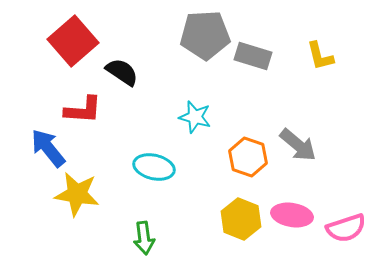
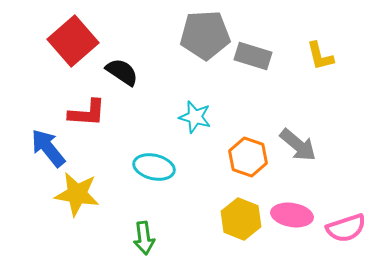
red L-shape: moved 4 px right, 3 px down
